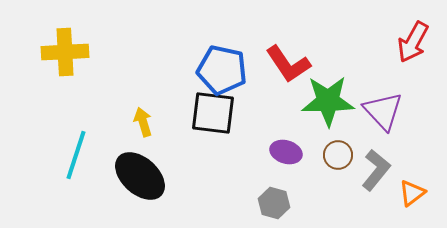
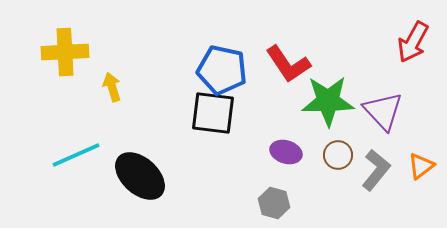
yellow arrow: moved 31 px left, 35 px up
cyan line: rotated 48 degrees clockwise
orange triangle: moved 9 px right, 27 px up
